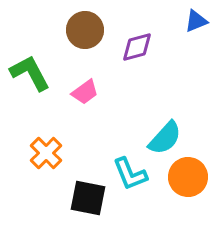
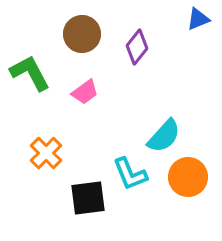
blue triangle: moved 2 px right, 2 px up
brown circle: moved 3 px left, 4 px down
purple diamond: rotated 36 degrees counterclockwise
cyan semicircle: moved 1 px left, 2 px up
black square: rotated 18 degrees counterclockwise
